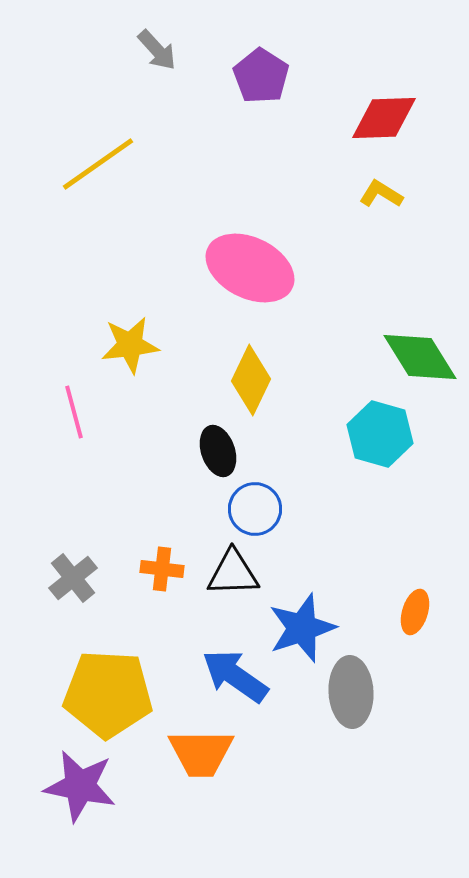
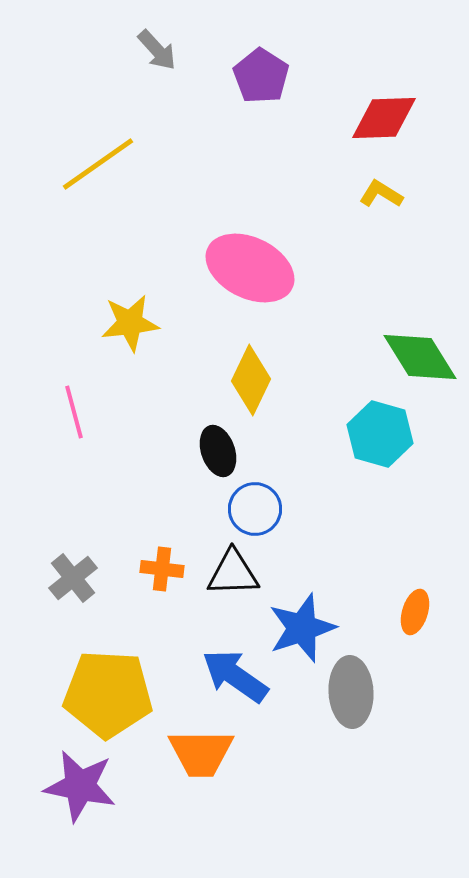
yellow star: moved 22 px up
